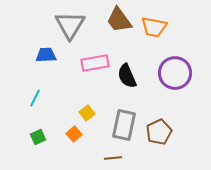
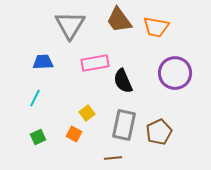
orange trapezoid: moved 2 px right
blue trapezoid: moved 3 px left, 7 px down
black semicircle: moved 4 px left, 5 px down
orange square: rotated 21 degrees counterclockwise
